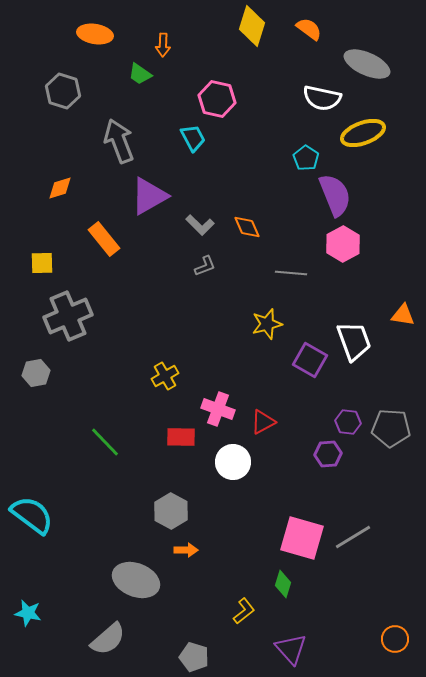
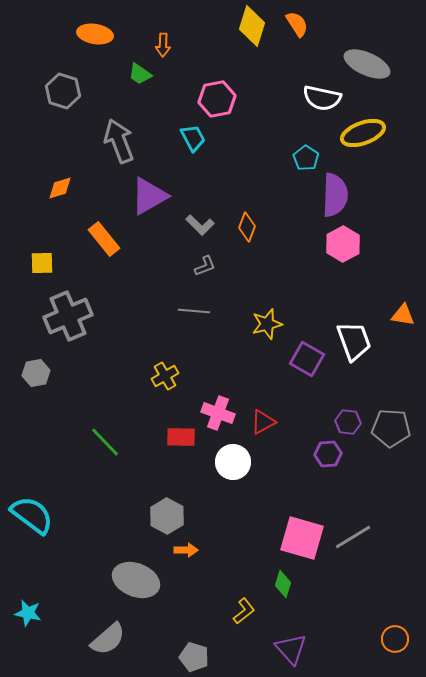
orange semicircle at (309, 29): moved 12 px left, 5 px up; rotated 20 degrees clockwise
pink hexagon at (217, 99): rotated 24 degrees counterclockwise
purple semicircle at (335, 195): rotated 24 degrees clockwise
orange diamond at (247, 227): rotated 44 degrees clockwise
gray line at (291, 273): moved 97 px left, 38 px down
purple square at (310, 360): moved 3 px left, 1 px up
pink cross at (218, 409): moved 4 px down
gray hexagon at (171, 511): moved 4 px left, 5 px down
